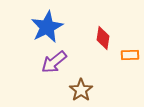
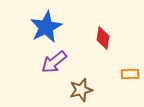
blue star: moved 1 px left
orange rectangle: moved 19 px down
brown star: rotated 20 degrees clockwise
